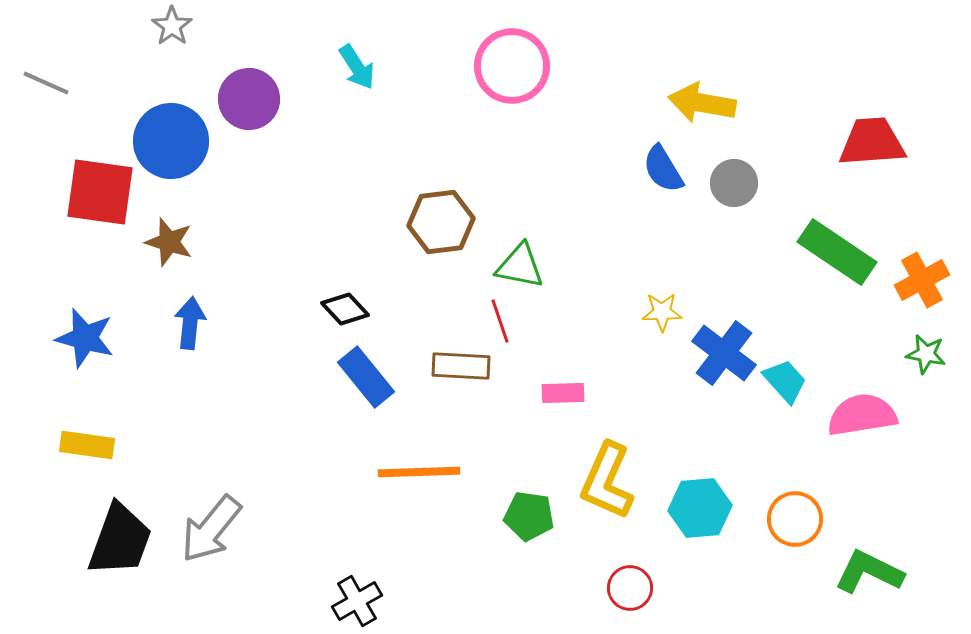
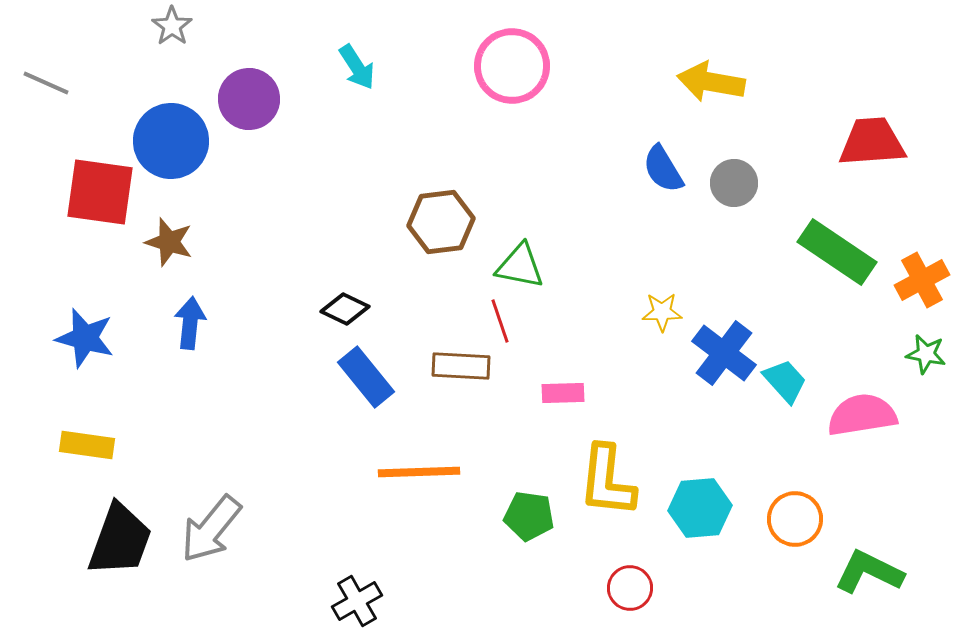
yellow arrow: moved 9 px right, 21 px up
black diamond: rotated 21 degrees counterclockwise
yellow L-shape: rotated 18 degrees counterclockwise
